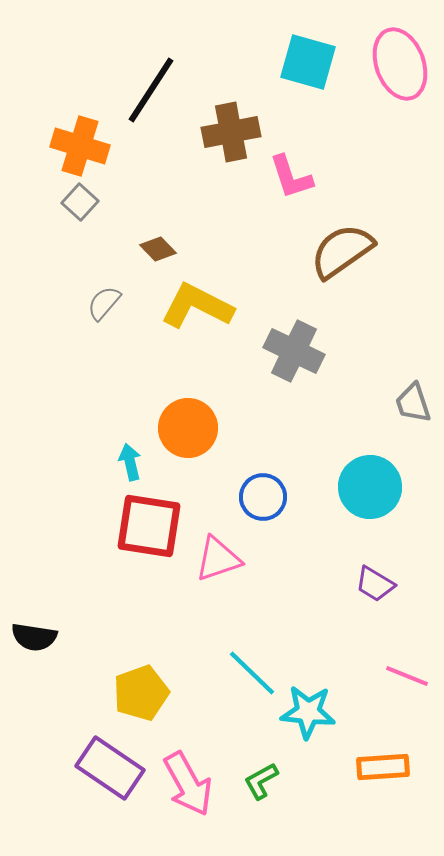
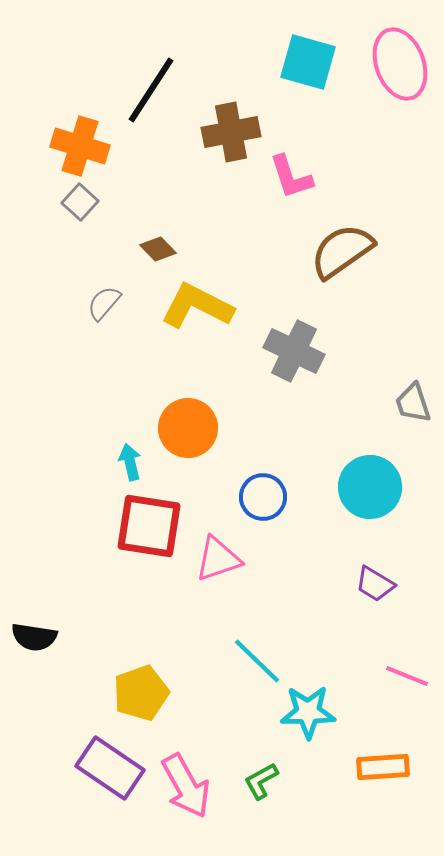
cyan line: moved 5 px right, 12 px up
cyan star: rotated 6 degrees counterclockwise
pink arrow: moved 2 px left, 2 px down
